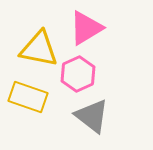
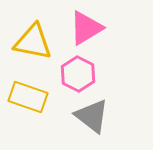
yellow triangle: moved 6 px left, 7 px up
pink hexagon: rotated 8 degrees counterclockwise
